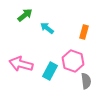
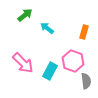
pink arrow: moved 2 px right, 1 px up; rotated 150 degrees counterclockwise
